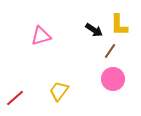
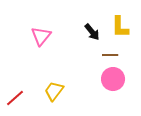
yellow L-shape: moved 1 px right, 2 px down
black arrow: moved 2 px left, 2 px down; rotated 18 degrees clockwise
pink triangle: rotated 35 degrees counterclockwise
brown line: moved 4 px down; rotated 56 degrees clockwise
yellow trapezoid: moved 5 px left
